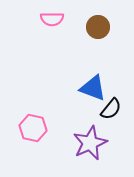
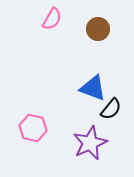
pink semicircle: rotated 60 degrees counterclockwise
brown circle: moved 2 px down
